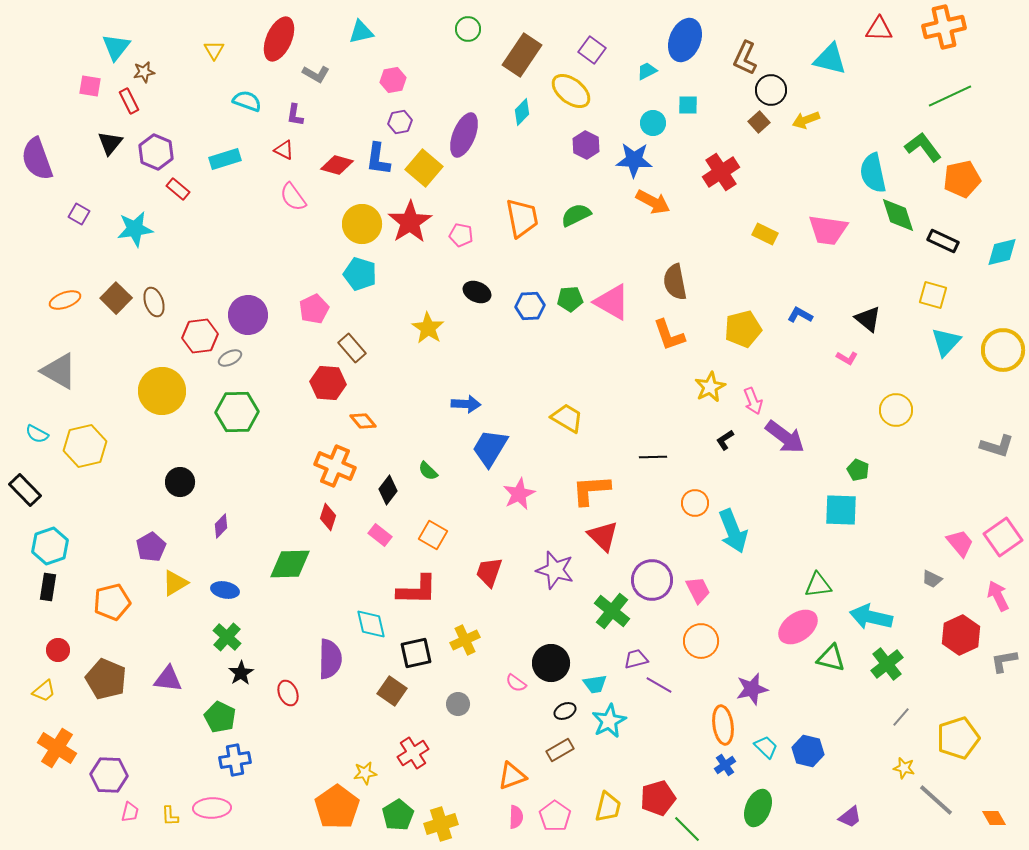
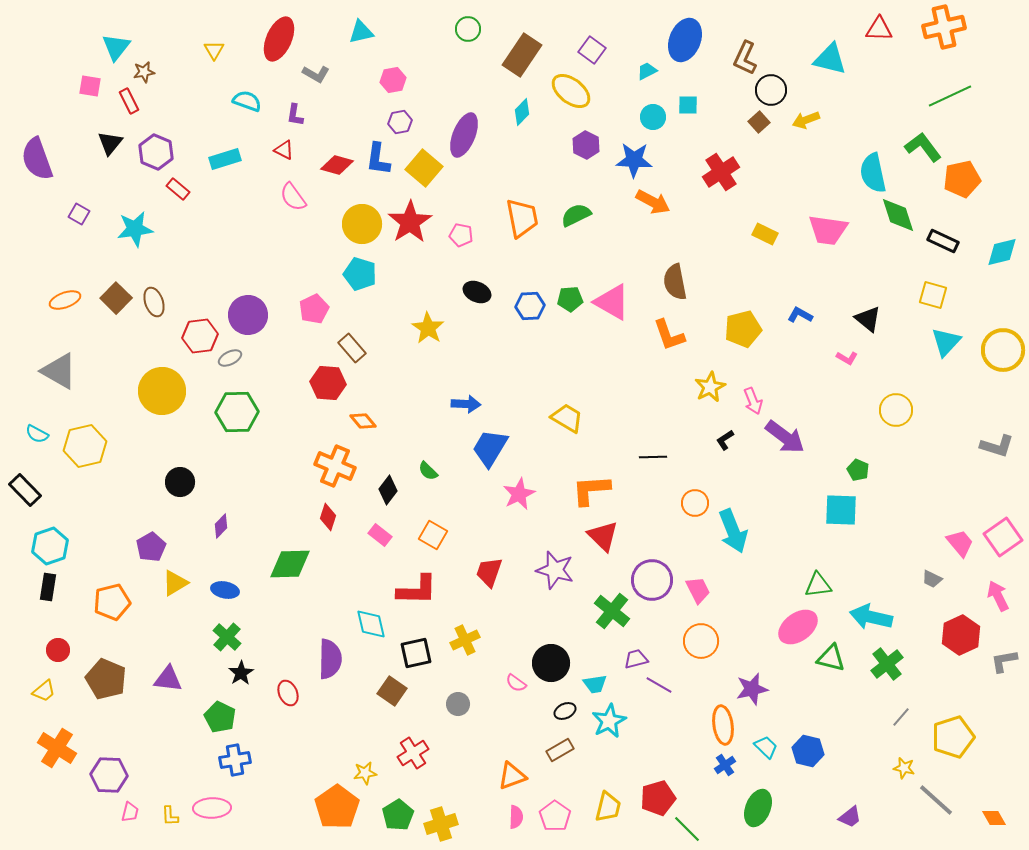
cyan circle at (653, 123): moved 6 px up
yellow pentagon at (958, 738): moved 5 px left, 1 px up
